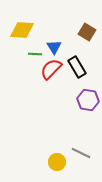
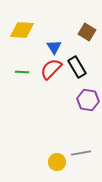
green line: moved 13 px left, 18 px down
gray line: rotated 36 degrees counterclockwise
